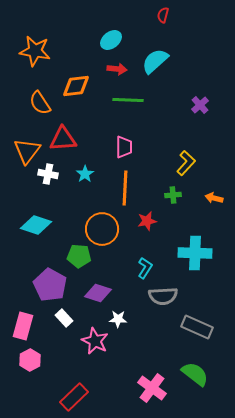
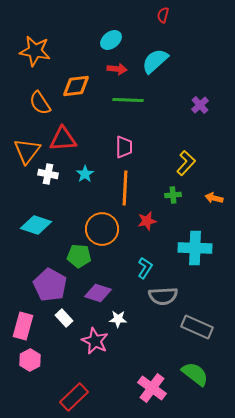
cyan cross: moved 5 px up
